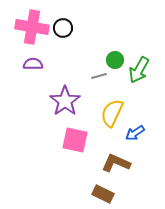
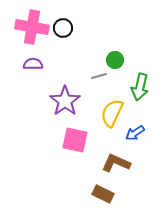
green arrow: moved 1 px right, 17 px down; rotated 16 degrees counterclockwise
